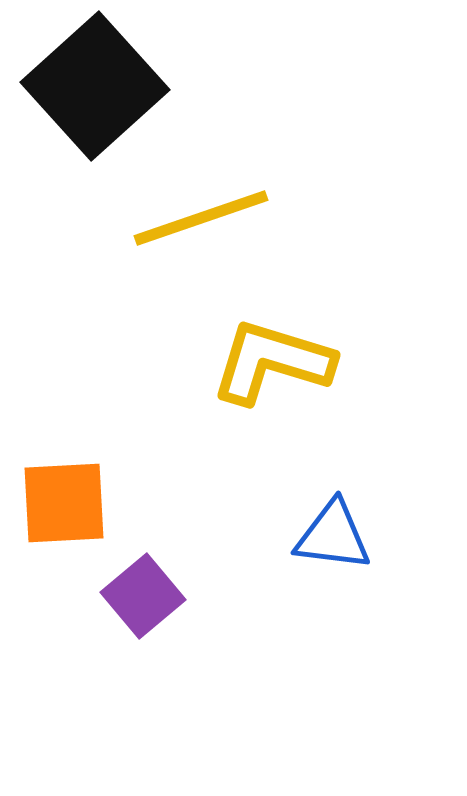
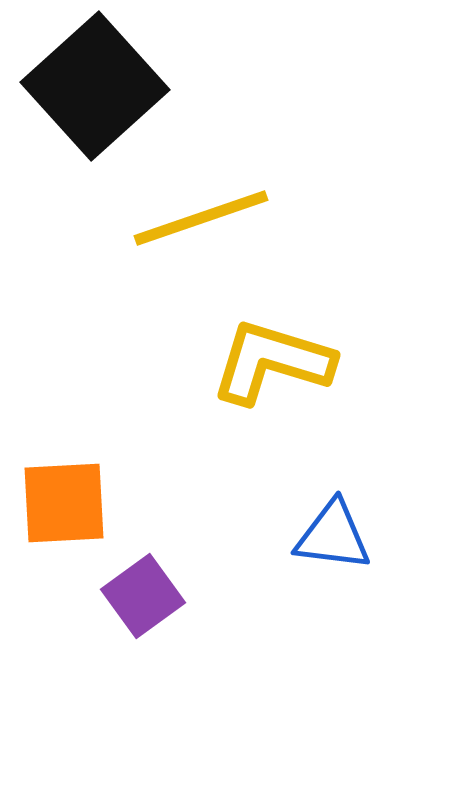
purple square: rotated 4 degrees clockwise
